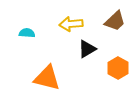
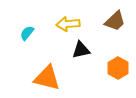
yellow arrow: moved 3 px left
cyan semicircle: rotated 56 degrees counterclockwise
black triangle: moved 6 px left, 1 px down; rotated 18 degrees clockwise
